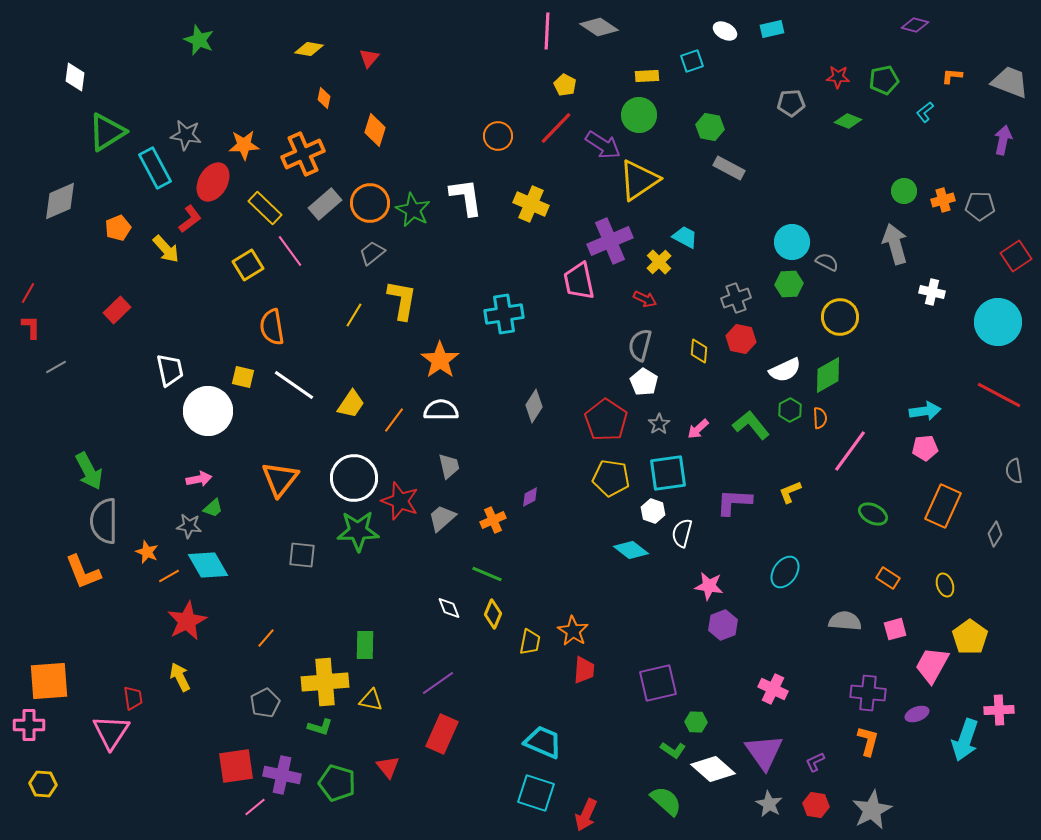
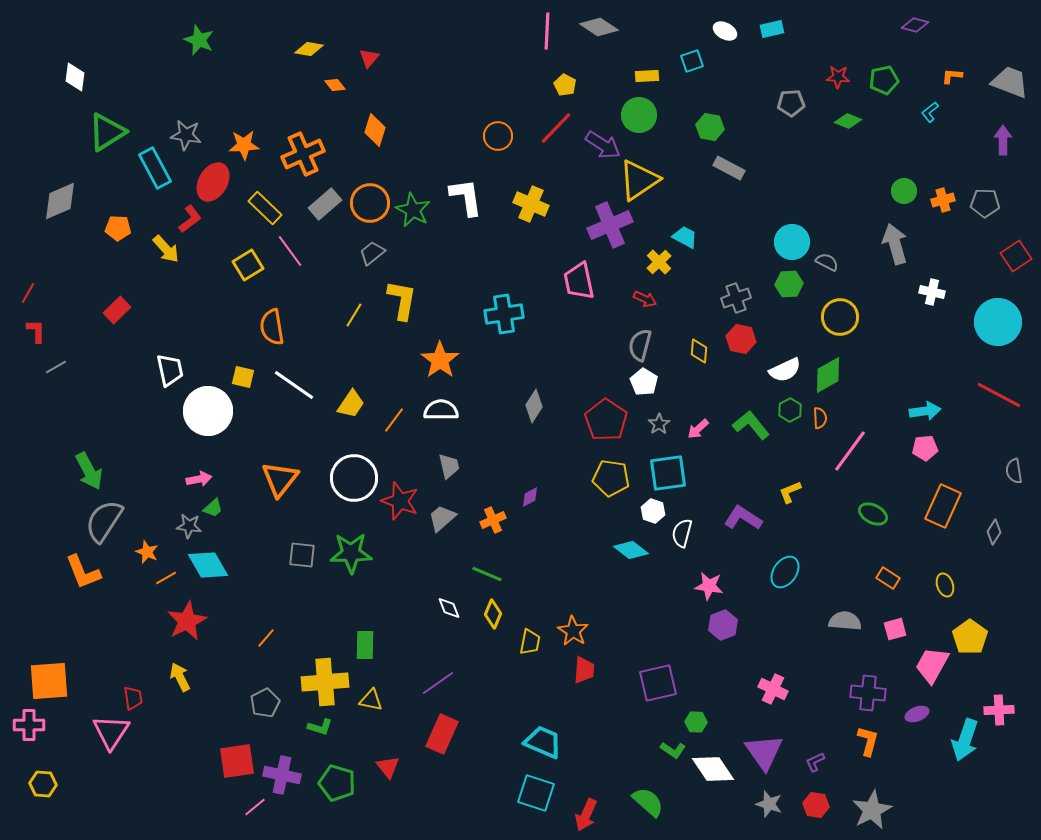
orange diamond at (324, 98): moved 11 px right, 13 px up; rotated 50 degrees counterclockwise
cyan L-shape at (925, 112): moved 5 px right
purple arrow at (1003, 140): rotated 12 degrees counterclockwise
gray pentagon at (980, 206): moved 5 px right, 3 px up
orange pentagon at (118, 228): rotated 25 degrees clockwise
purple cross at (610, 241): moved 16 px up
red L-shape at (31, 327): moved 5 px right, 4 px down
purple L-shape at (734, 502): moved 9 px right, 16 px down; rotated 30 degrees clockwise
gray semicircle at (104, 521): rotated 33 degrees clockwise
green star at (358, 531): moved 7 px left, 22 px down
gray diamond at (995, 534): moved 1 px left, 2 px up
orange line at (169, 576): moved 3 px left, 2 px down
red square at (236, 766): moved 1 px right, 5 px up
white diamond at (713, 769): rotated 15 degrees clockwise
green semicircle at (666, 801): moved 18 px left, 1 px down
gray star at (769, 804): rotated 12 degrees counterclockwise
